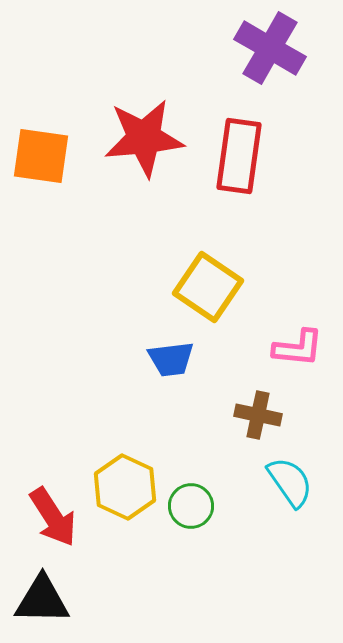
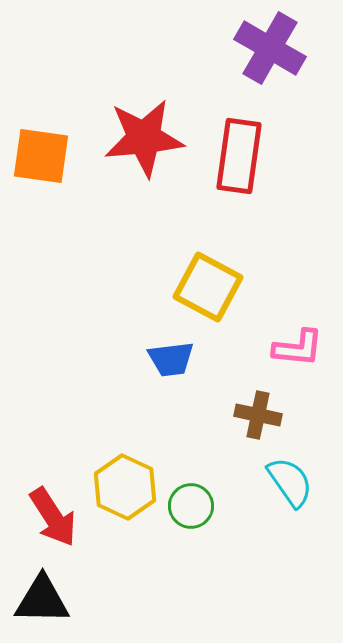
yellow square: rotated 6 degrees counterclockwise
